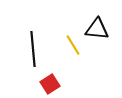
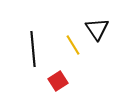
black triangle: rotated 50 degrees clockwise
red square: moved 8 px right, 3 px up
